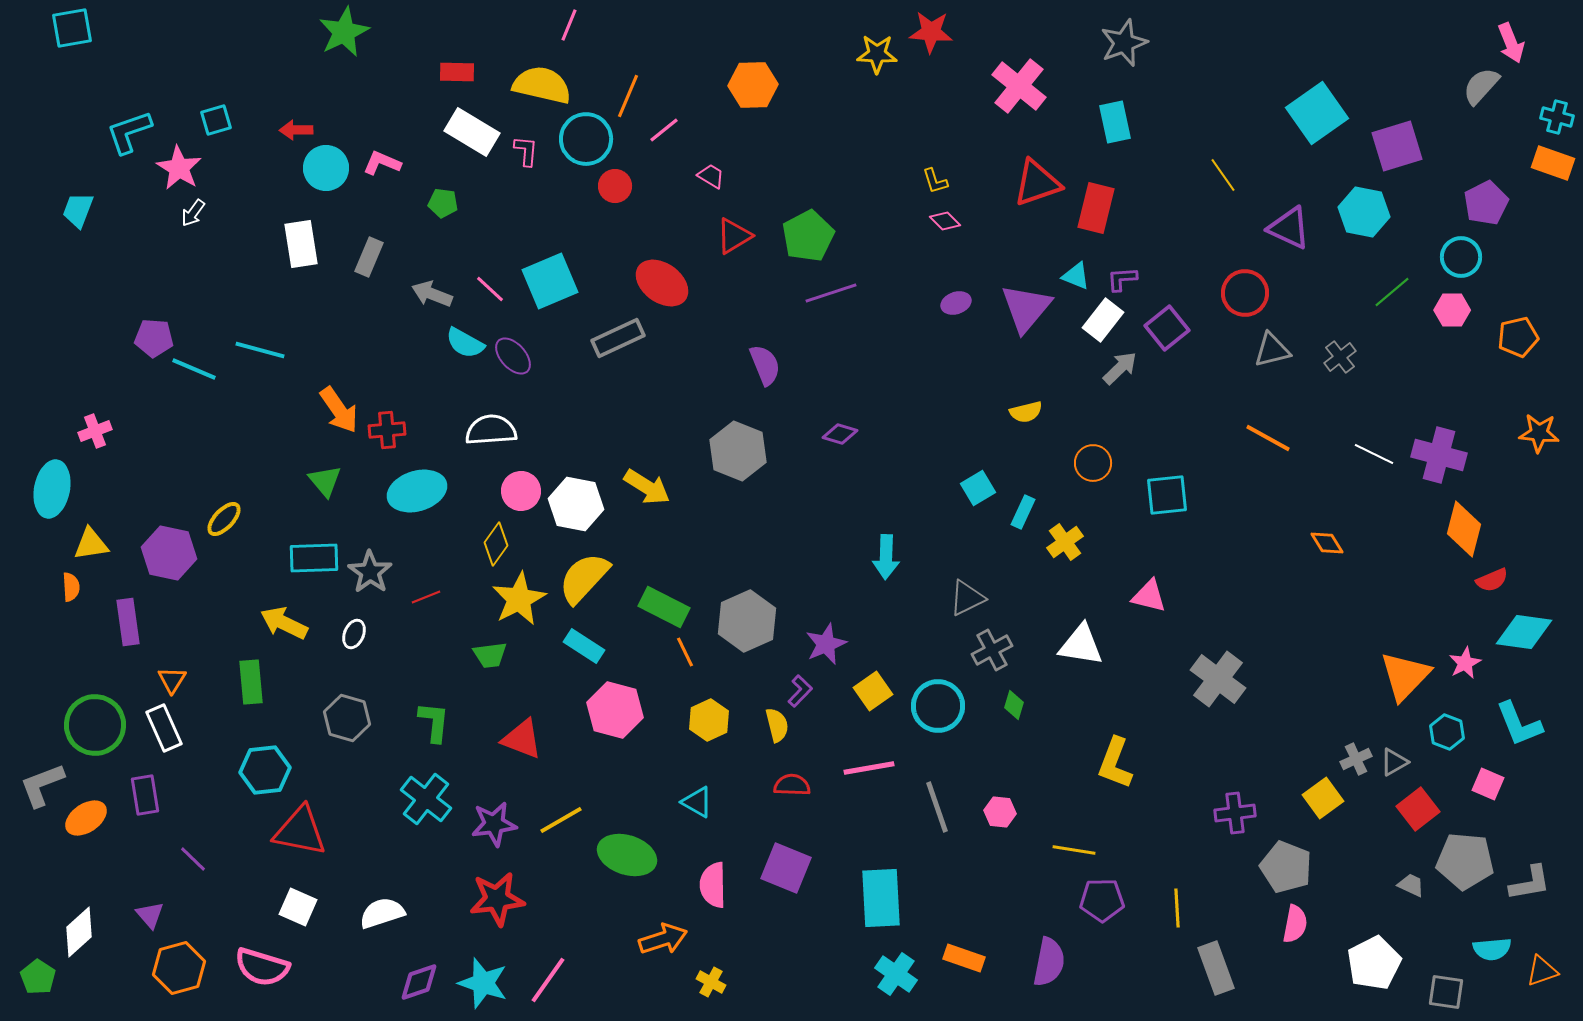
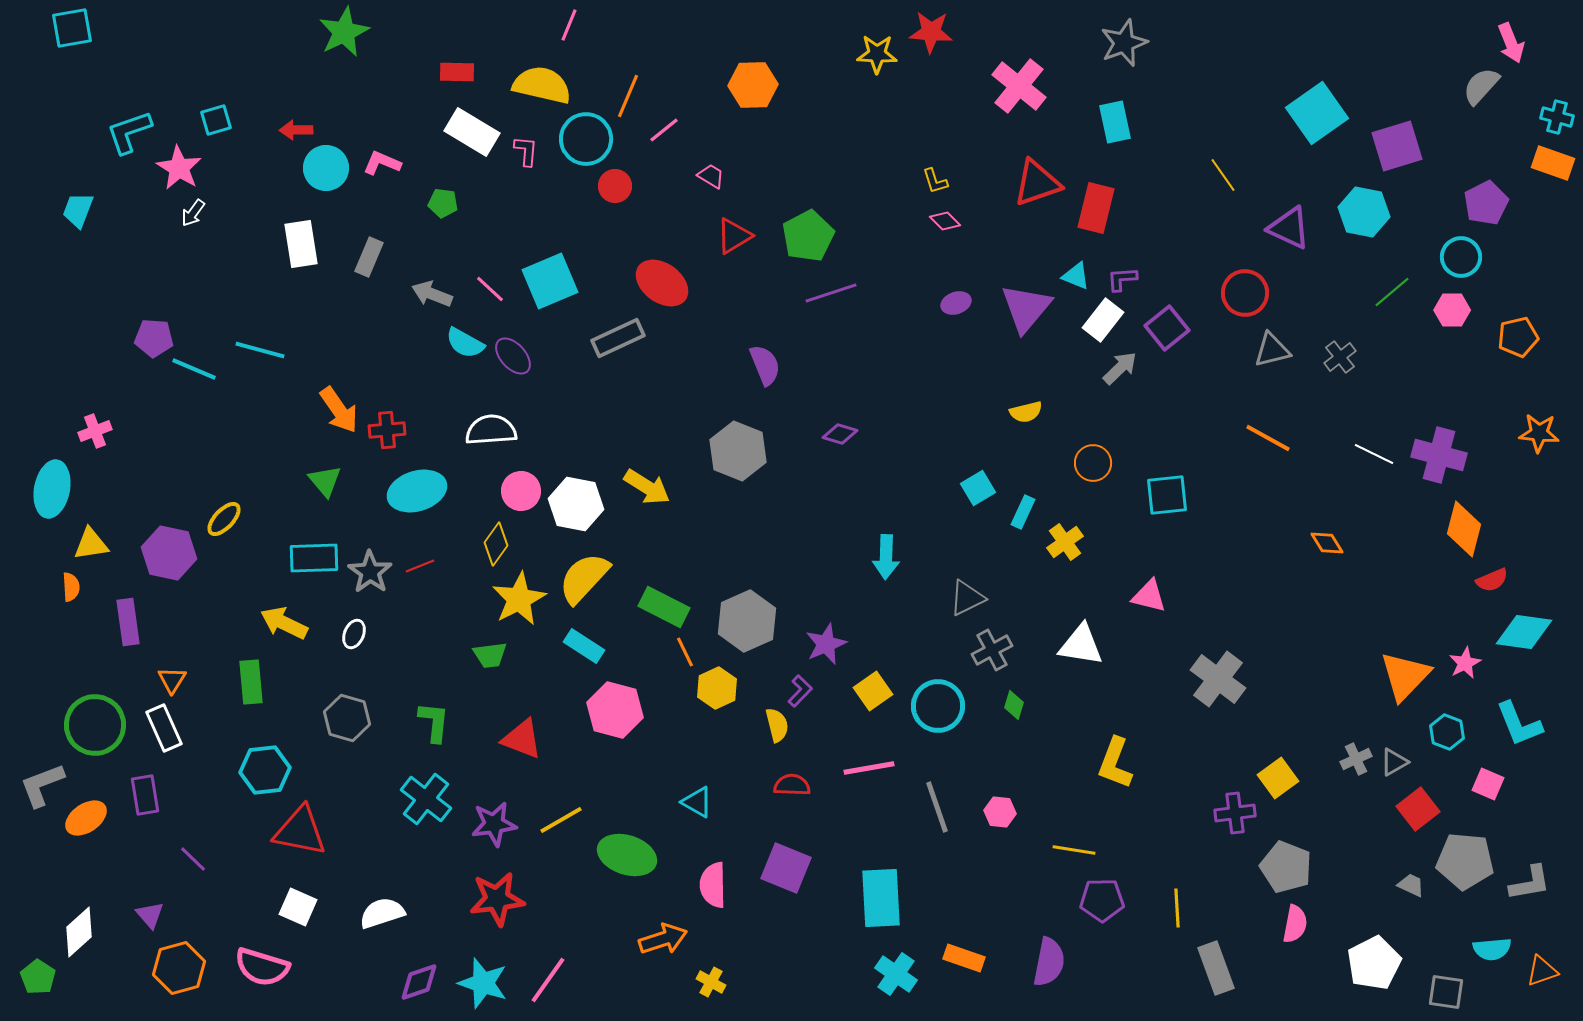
red line at (426, 597): moved 6 px left, 31 px up
yellow hexagon at (709, 720): moved 8 px right, 32 px up
yellow square at (1323, 798): moved 45 px left, 20 px up
